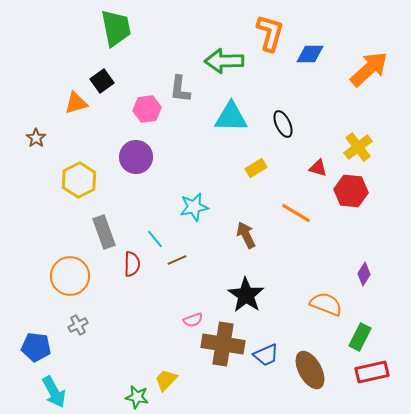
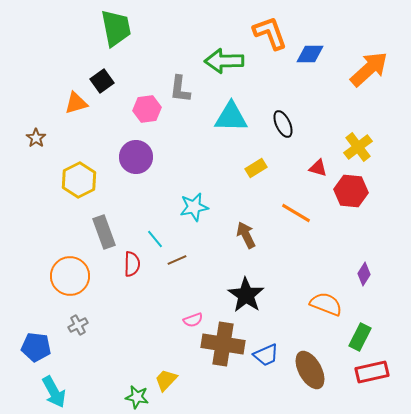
orange L-shape: rotated 36 degrees counterclockwise
